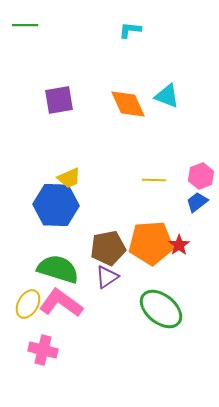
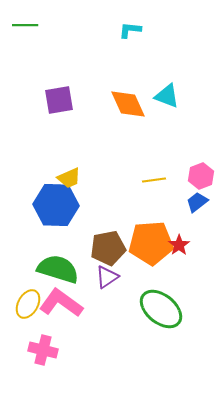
yellow line: rotated 10 degrees counterclockwise
